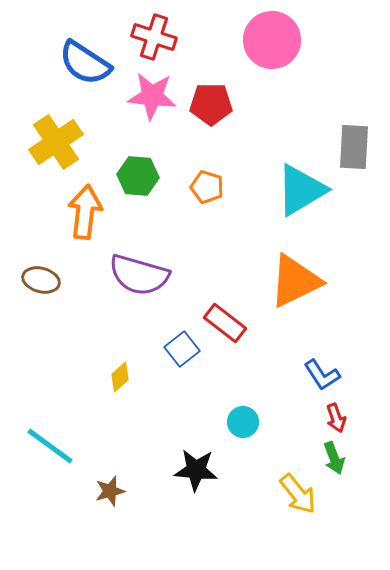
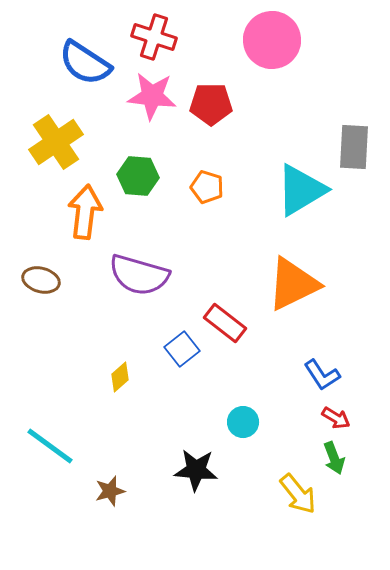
orange triangle: moved 2 px left, 3 px down
red arrow: rotated 40 degrees counterclockwise
